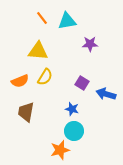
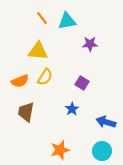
blue arrow: moved 28 px down
blue star: rotated 24 degrees clockwise
cyan circle: moved 28 px right, 20 px down
